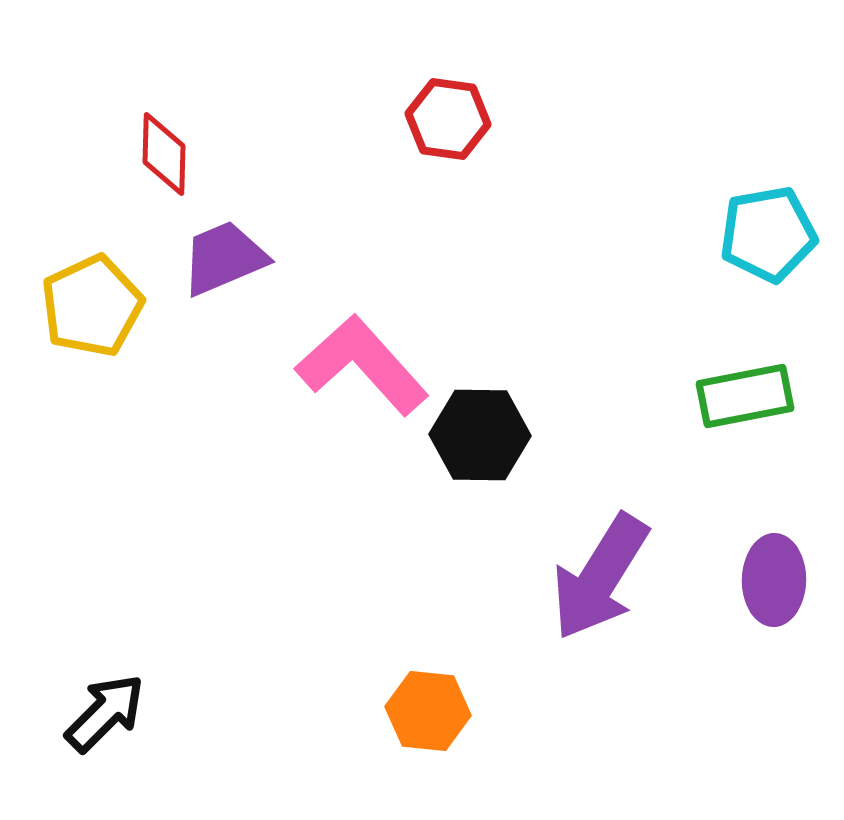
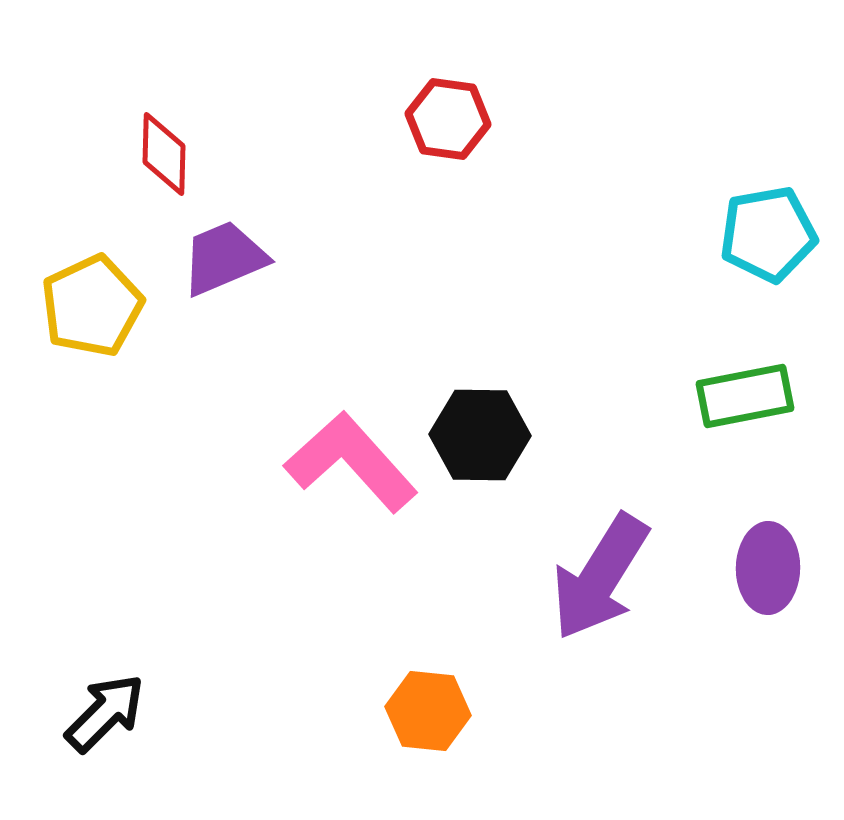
pink L-shape: moved 11 px left, 97 px down
purple ellipse: moved 6 px left, 12 px up
